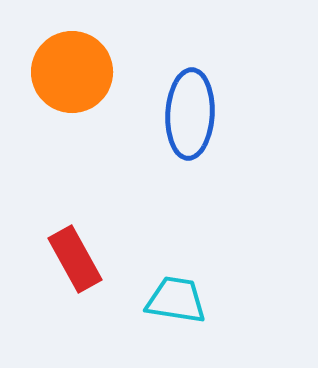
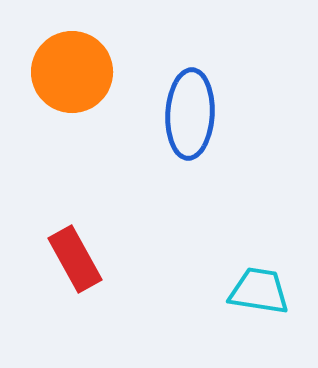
cyan trapezoid: moved 83 px right, 9 px up
